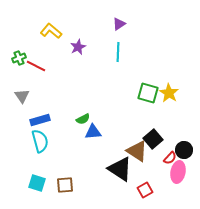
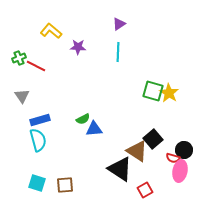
purple star: rotated 28 degrees clockwise
green square: moved 5 px right, 2 px up
blue triangle: moved 1 px right, 3 px up
cyan semicircle: moved 2 px left, 1 px up
red semicircle: moved 3 px right; rotated 64 degrees clockwise
pink ellipse: moved 2 px right, 1 px up
